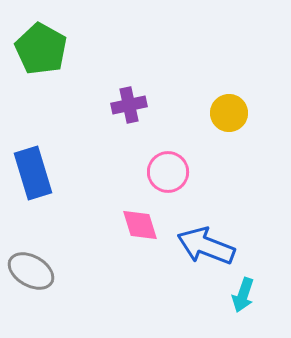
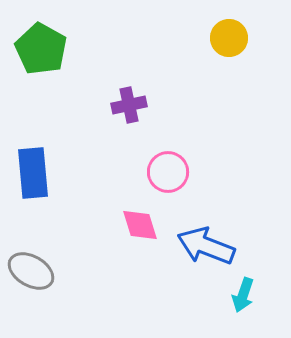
yellow circle: moved 75 px up
blue rectangle: rotated 12 degrees clockwise
